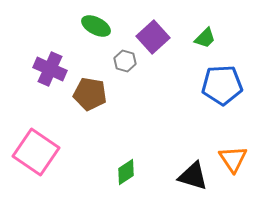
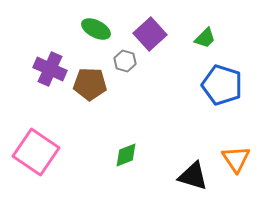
green ellipse: moved 3 px down
purple square: moved 3 px left, 3 px up
blue pentagon: rotated 21 degrees clockwise
brown pentagon: moved 10 px up; rotated 8 degrees counterclockwise
orange triangle: moved 3 px right
green diamond: moved 17 px up; rotated 12 degrees clockwise
